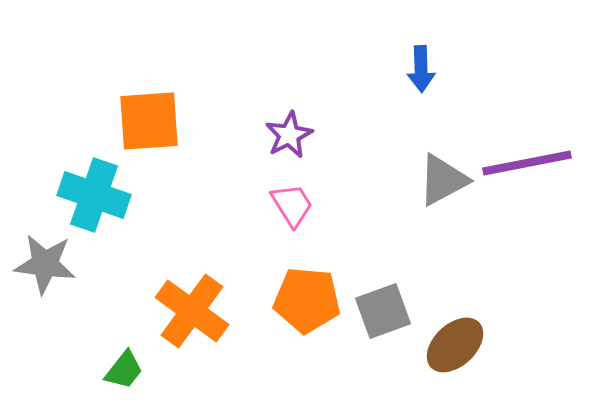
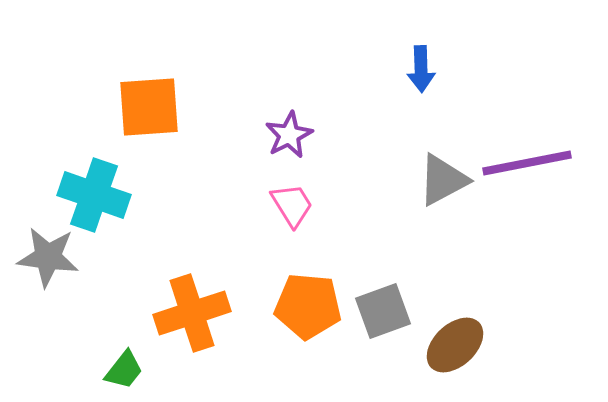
orange square: moved 14 px up
gray star: moved 3 px right, 7 px up
orange pentagon: moved 1 px right, 6 px down
orange cross: moved 2 px down; rotated 36 degrees clockwise
